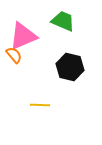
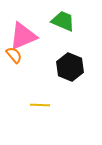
black hexagon: rotated 8 degrees clockwise
